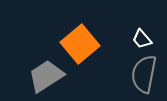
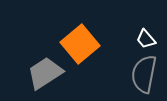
white trapezoid: moved 4 px right
gray trapezoid: moved 1 px left, 3 px up
